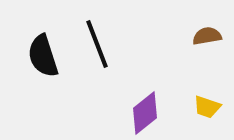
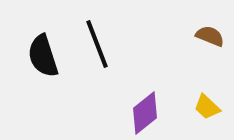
brown semicircle: moved 3 px right; rotated 32 degrees clockwise
yellow trapezoid: rotated 24 degrees clockwise
